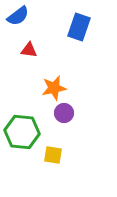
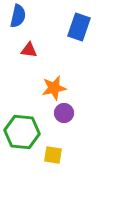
blue semicircle: rotated 40 degrees counterclockwise
